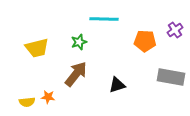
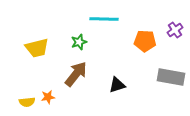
orange star: rotated 16 degrees counterclockwise
